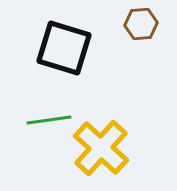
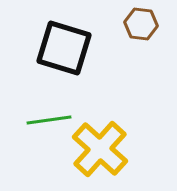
brown hexagon: rotated 12 degrees clockwise
yellow cross: moved 1 px left, 1 px down
